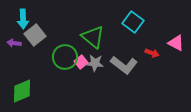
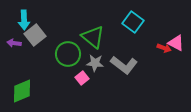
cyan arrow: moved 1 px right, 1 px down
red arrow: moved 12 px right, 5 px up
green circle: moved 3 px right, 3 px up
pink square: moved 1 px right, 16 px down
